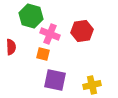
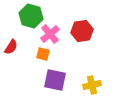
pink cross: rotated 30 degrees clockwise
red semicircle: rotated 35 degrees clockwise
